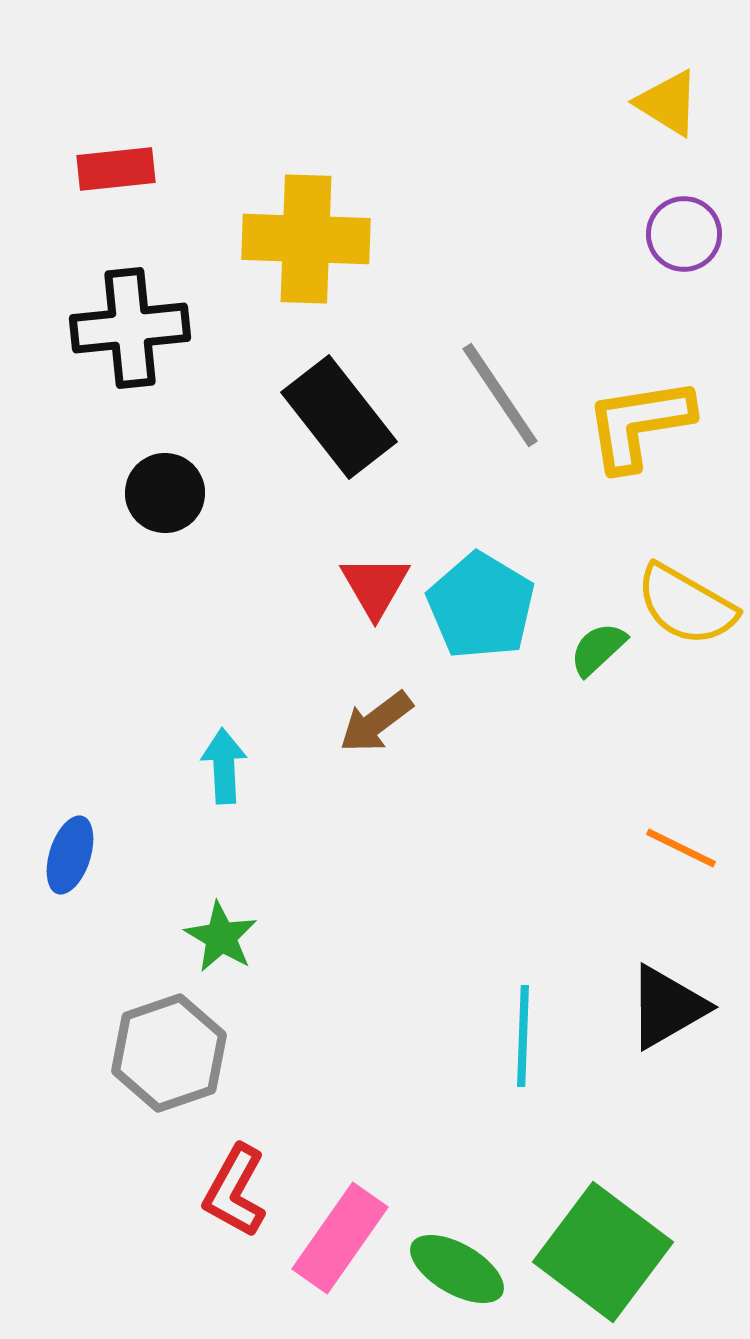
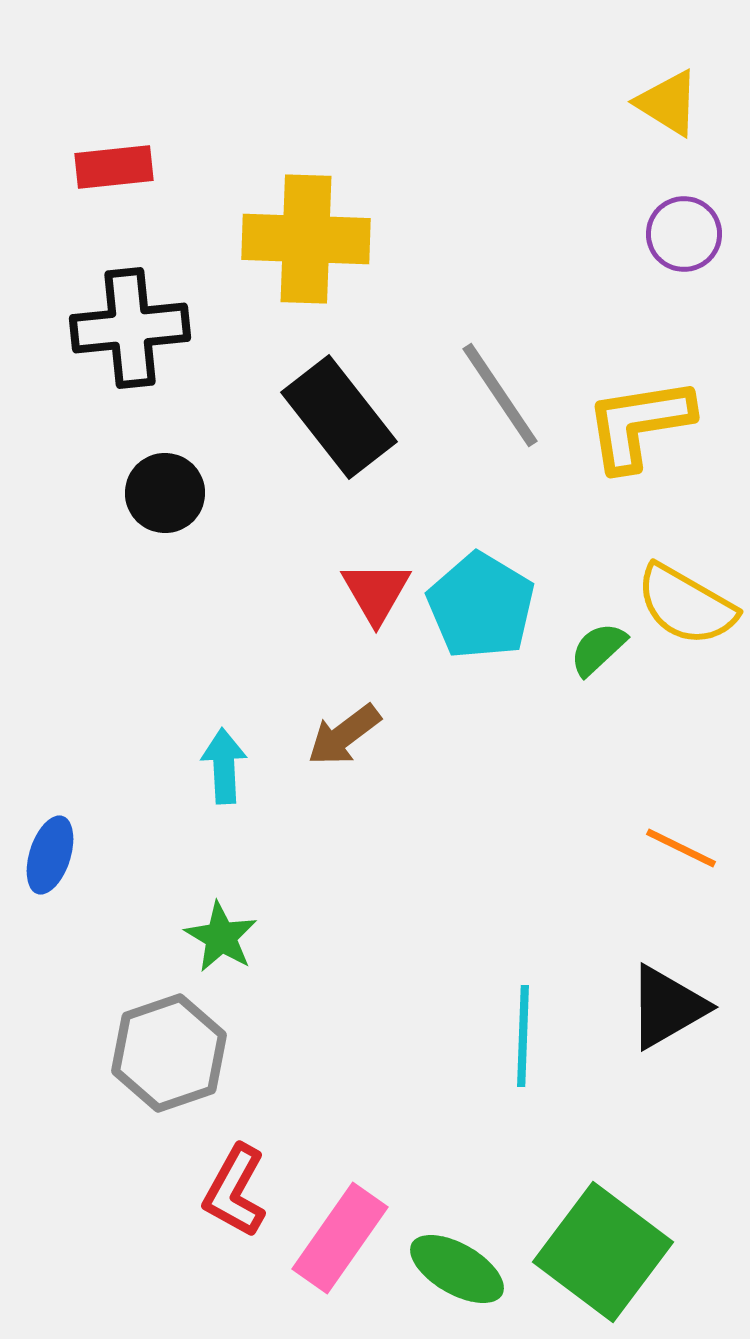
red rectangle: moved 2 px left, 2 px up
red triangle: moved 1 px right, 6 px down
brown arrow: moved 32 px left, 13 px down
blue ellipse: moved 20 px left
